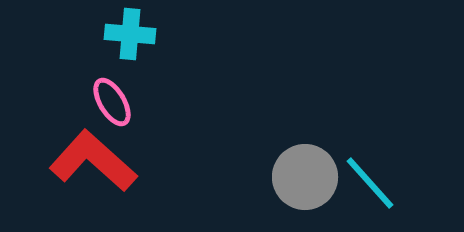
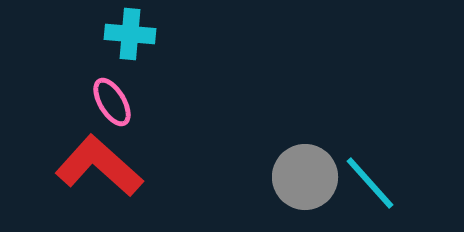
red L-shape: moved 6 px right, 5 px down
